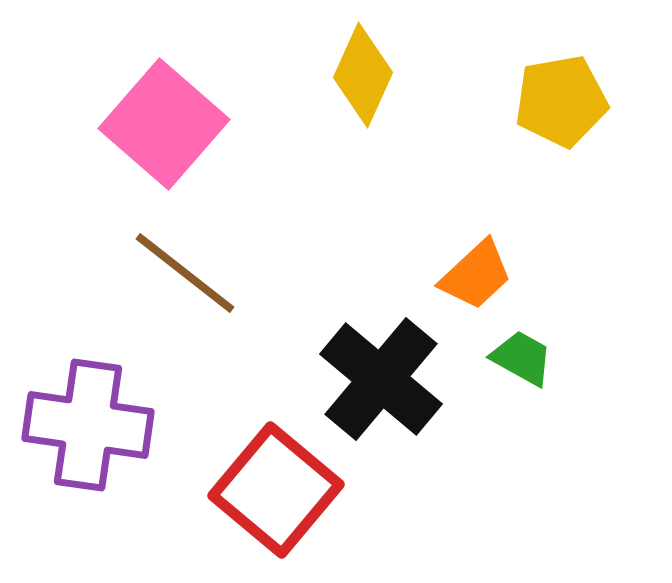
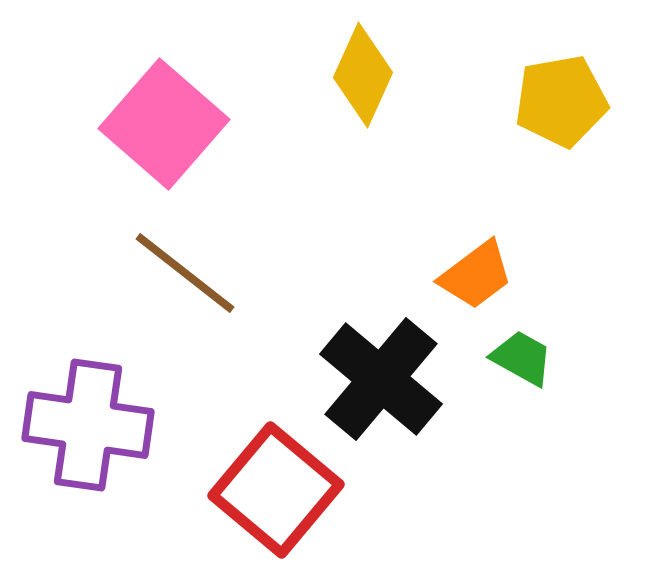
orange trapezoid: rotated 6 degrees clockwise
